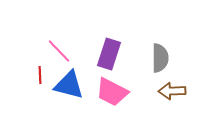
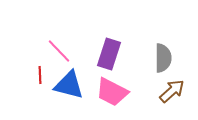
gray semicircle: moved 3 px right
brown arrow: rotated 140 degrees clockwise
